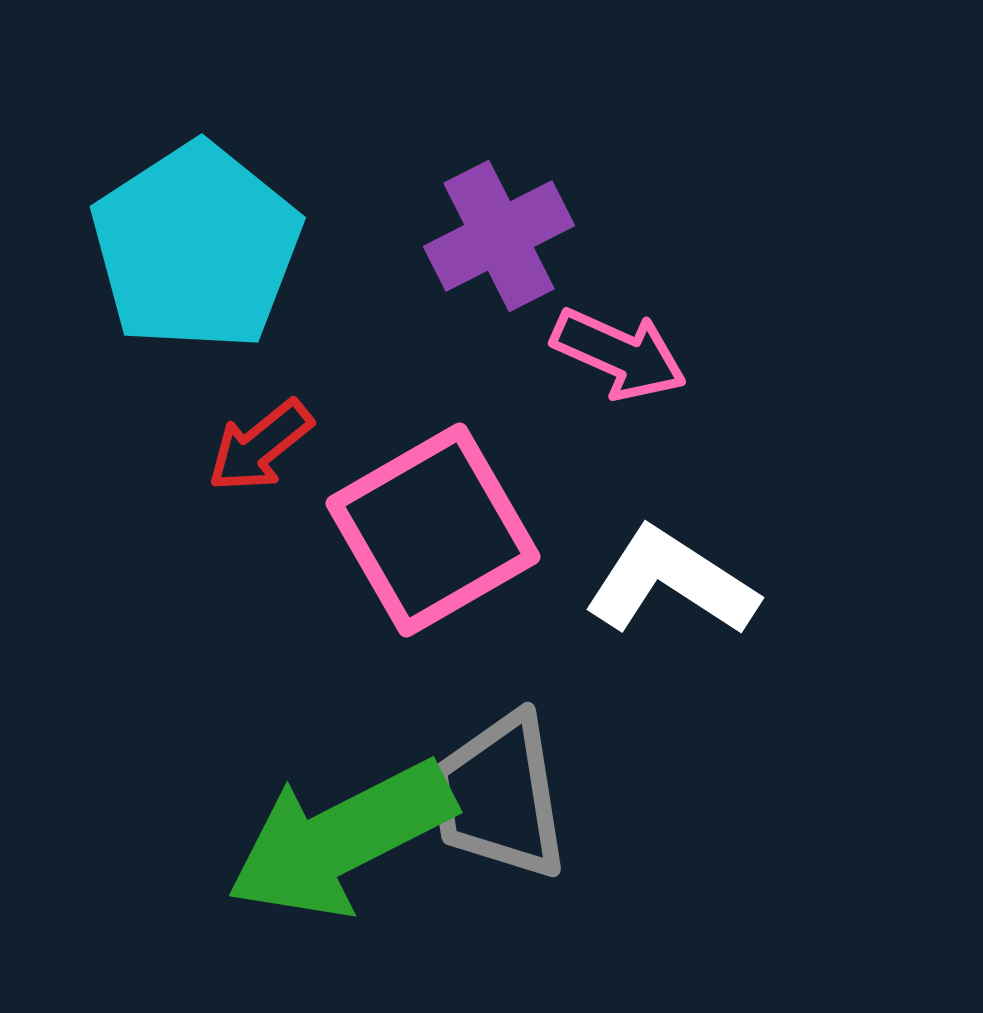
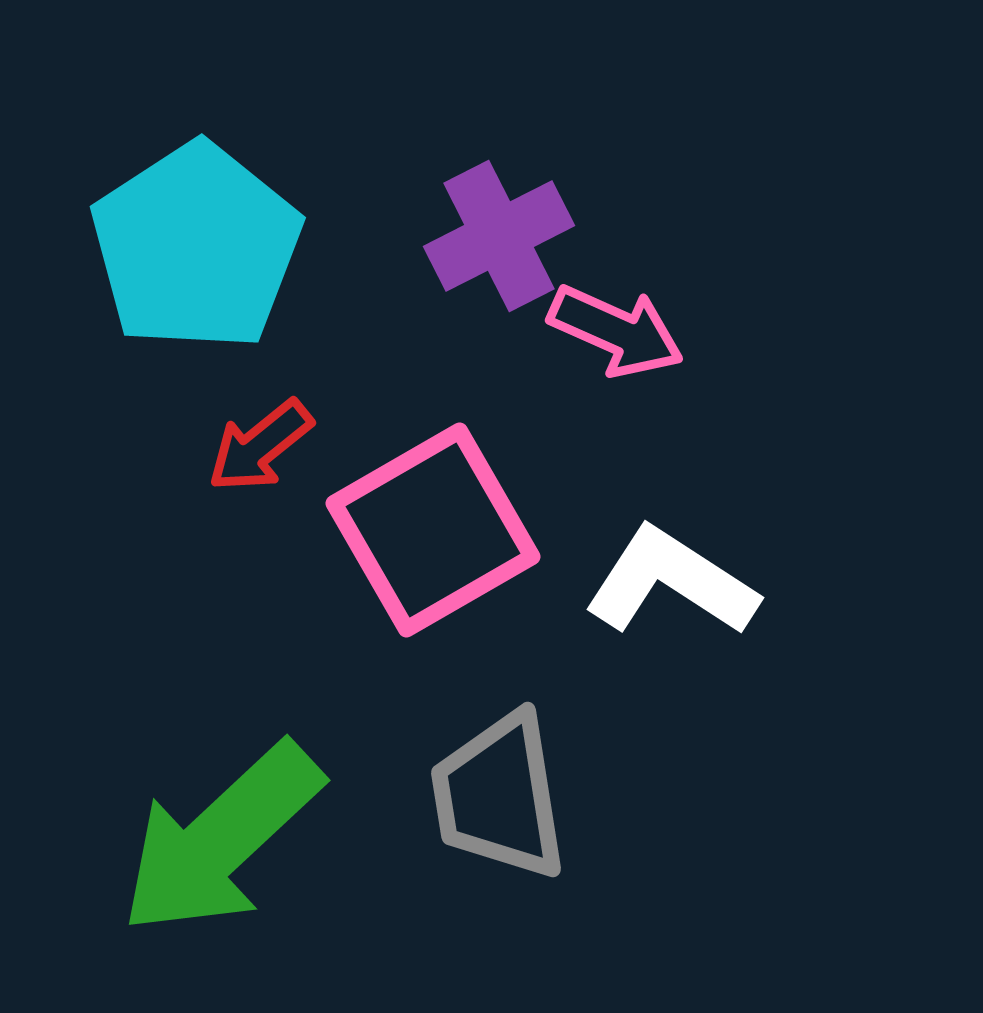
pink arrow: moved 3 px left, 23 px up
green arrow: moved 120 px left; rotated 16 degrees counterclockwise
